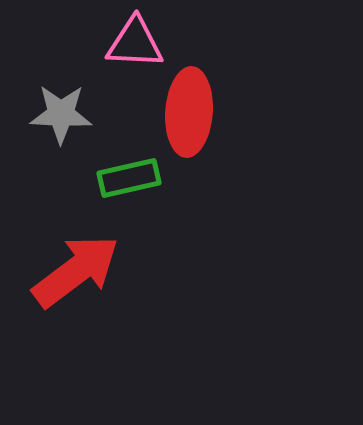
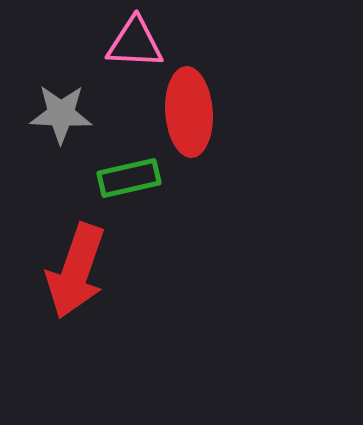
red ellipse: rotated 8 degrees counterclockwise
red arrow: rotated 146 degrees clockwise
